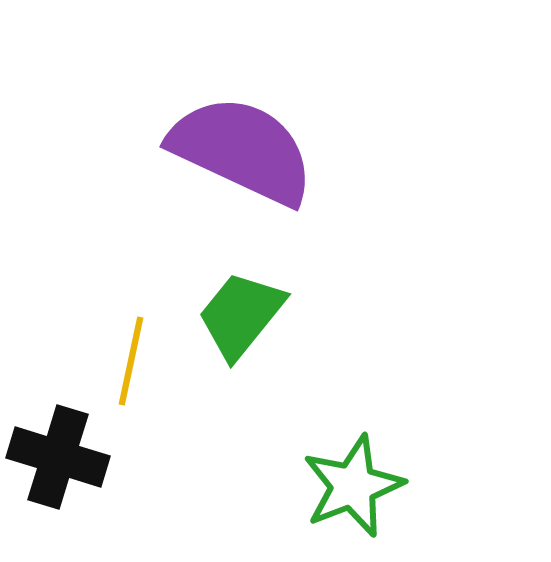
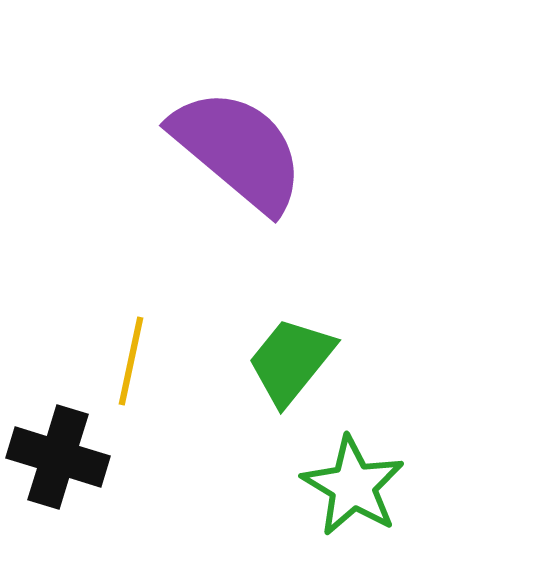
purple semicircle: moved 4 px left; rotated 15 degrees clockwise
green trapezoid: moved 50 px right, 46 px down
green star: rotated 20 degrees counterclockwise
